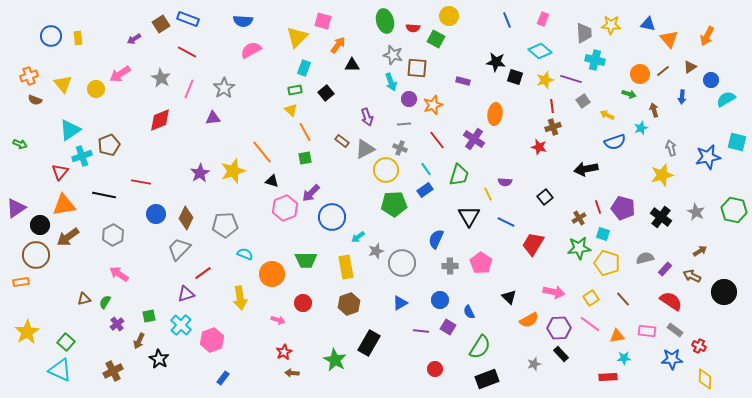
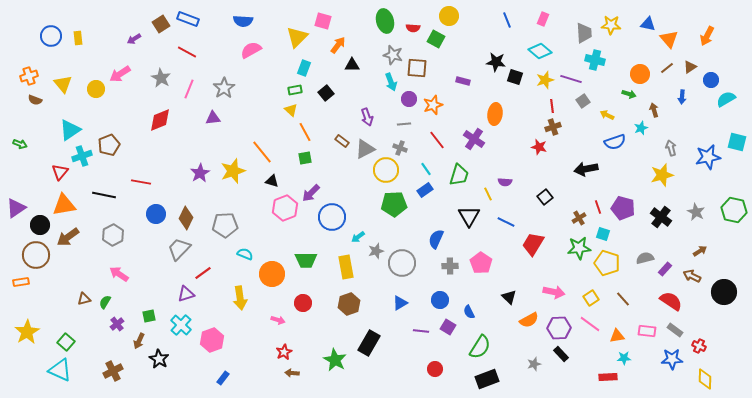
brown line at (663, 71): moved 4 px right, 3 px up
